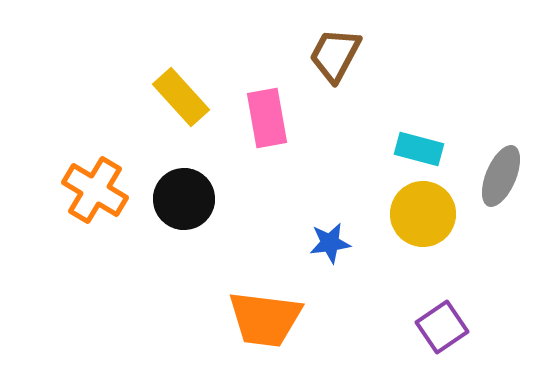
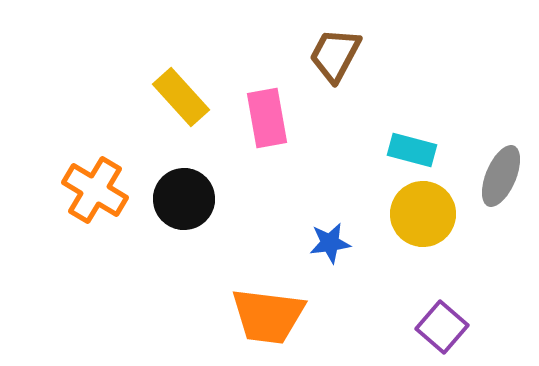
cyan rectangle: moved 7 px left, 1 px down
orange trapezoid: moved 3 px right, 3 px up
purple square: rotated 15 degrees counterclockwise
